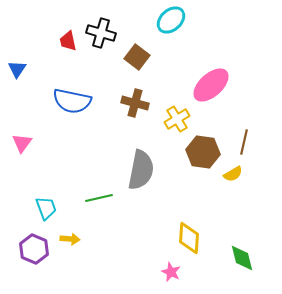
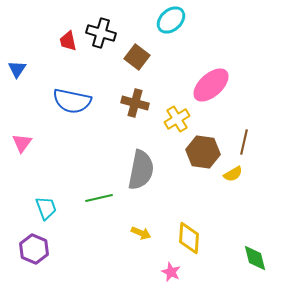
yellow arrow: moved 71 px right, 6 px up; rotated 18 degrees clockwise
green diamond: moved 13 px right
